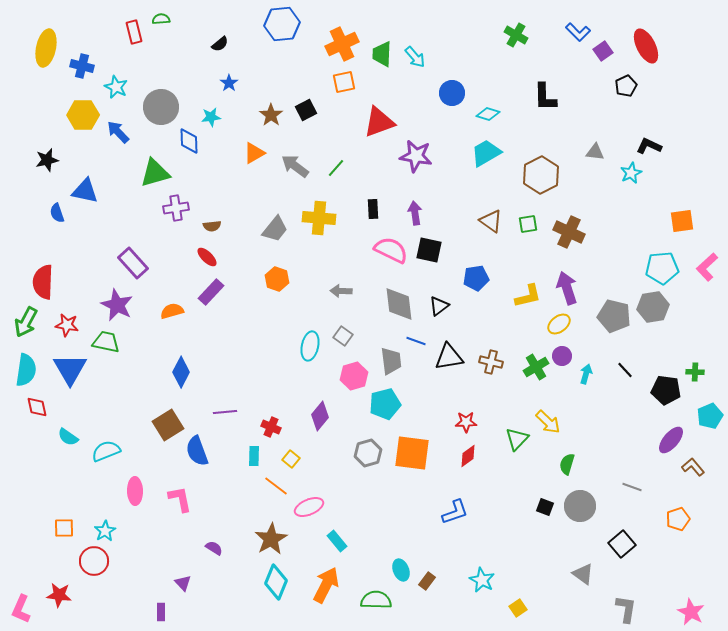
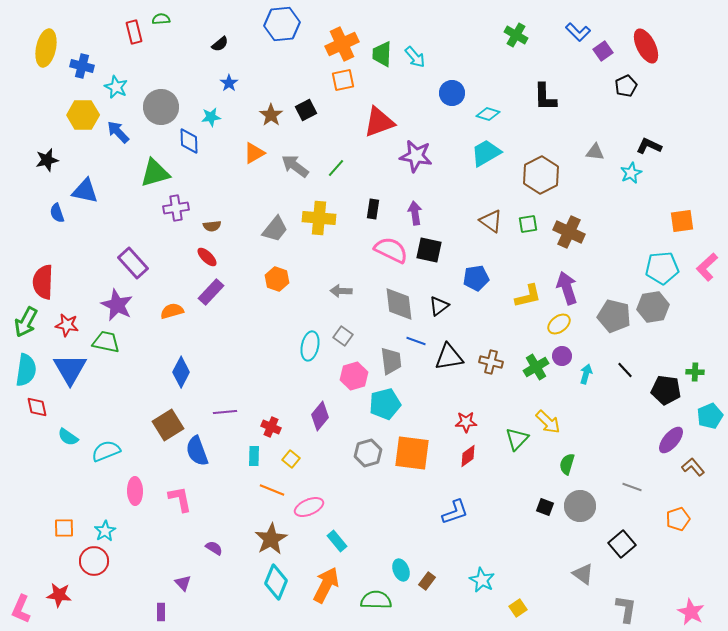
orange square at (344, 82): moved 1 px left, 2 px up
black rectangle at (373, 209): rotated 12 degrees clockwise
orange line at (276, 486): moved 4 px left, 4 px down; rotated 15 degrees counterclockwise
